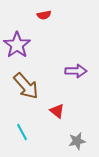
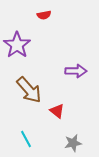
brown arrow: moved 3 px right, 4 px down
cyan line: moved 4 px right, 7 px down
gray star: moved 4 px left, 2 px down
